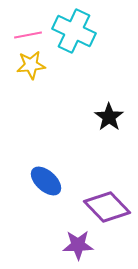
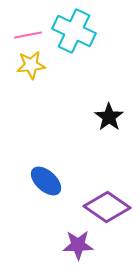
purple diamond: rotated 12 degrees counterclockwise
